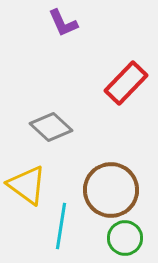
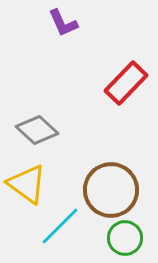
gray diamond: moved 14 px left, 3 px down
yellow triangle: moved 1 px up
cyan line: moved 1 px left; rotated 36 degrees clockwise
